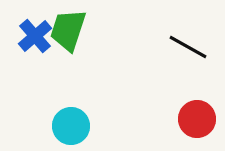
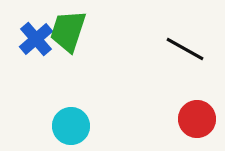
green trapezoid: moved 1 px down
blue cross: moved 1 px right, 3 px down
black line: moved 3 px left, 2 px down
